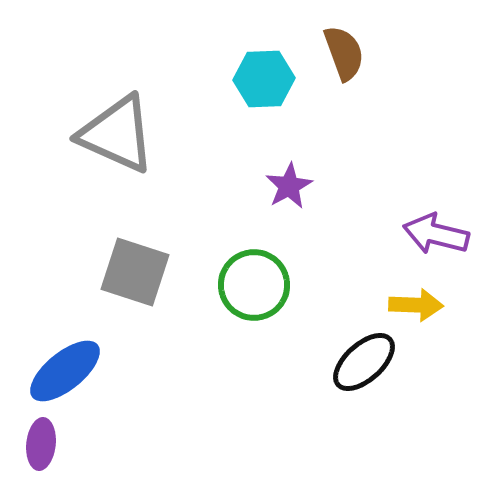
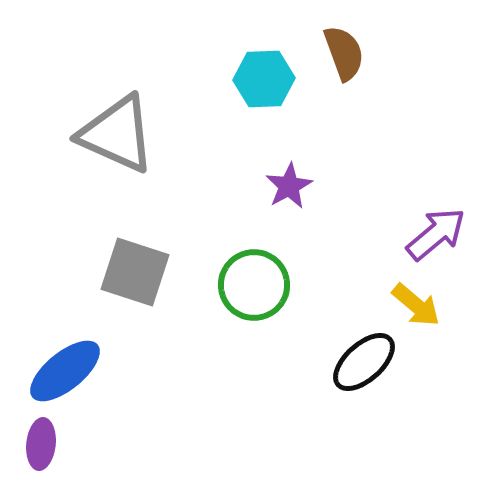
purple arrow: rotated 126 degrees clockwise
yellow arrow: rotated 38 degrees clockwise
